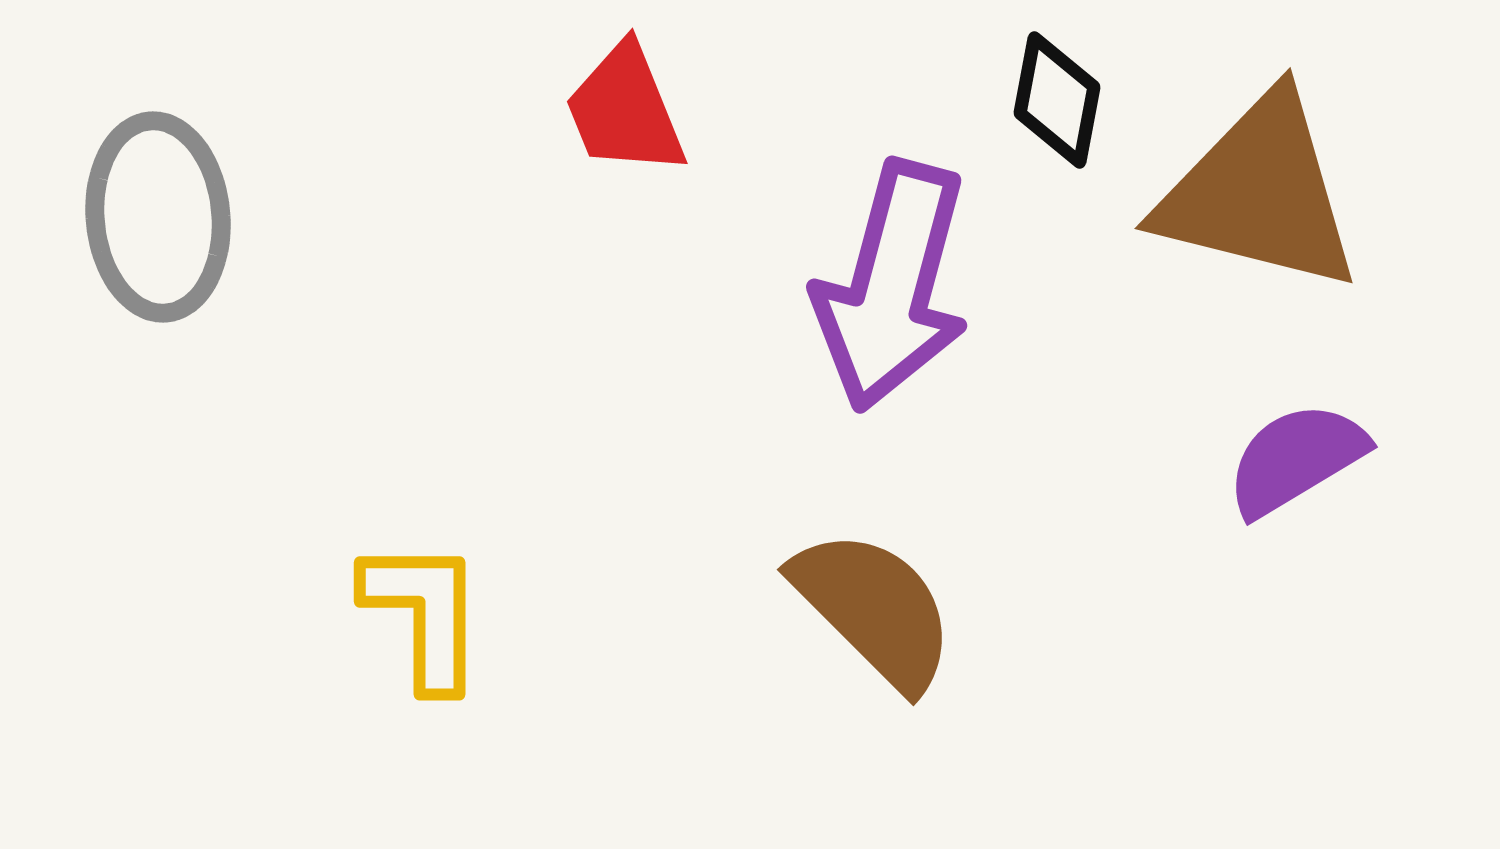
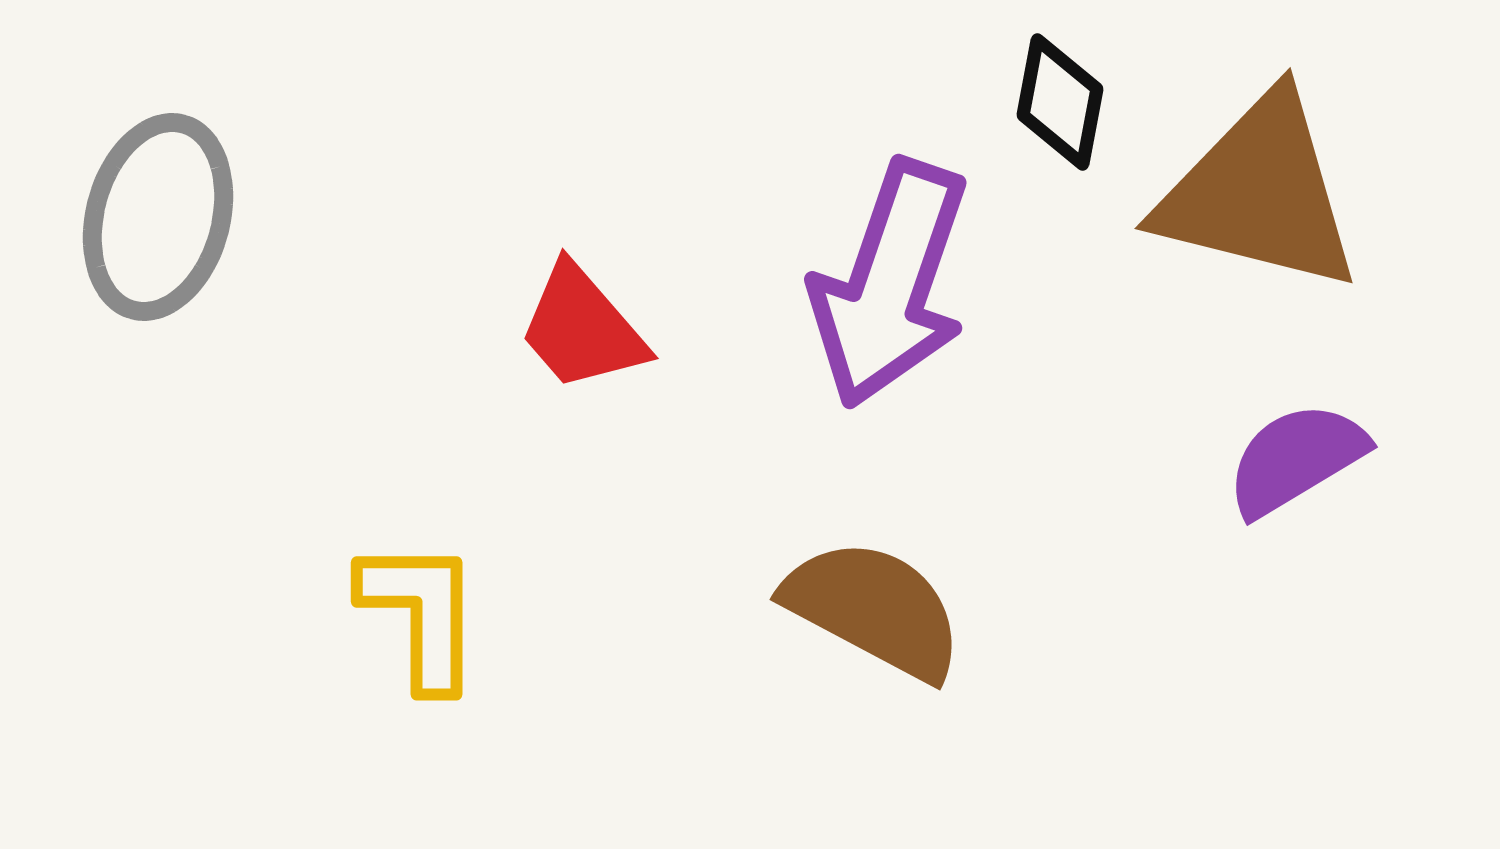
black diamond: moved 3 px right, 2 px down
red trapezoid: moved 43 px left, 218 px down; rotated 19 degrees counterclockwise
gray ellipse: rotated 20 degrees clockwise
purple arrow: moved 2 px left, 2 px up; rotated 4 degrees clockwise
brown semicircle: rotated 17 degrees counterclockwise
yellow L-shape: moved 3 px left
